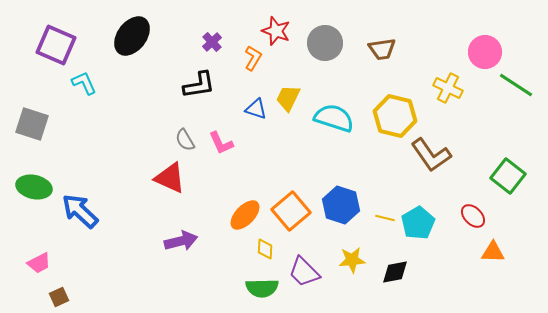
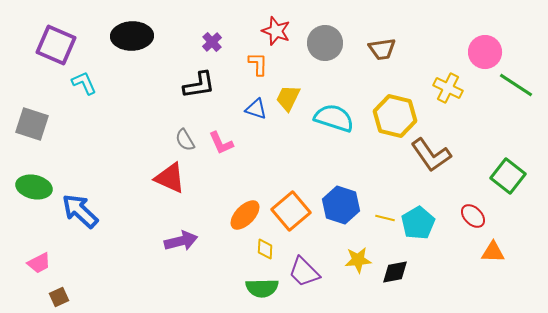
black ellipse: rotated 51 degrees clockwise
orange L-shape: moved 5 px right, 6 px down; rotated 30 degrees counterclockwise
yellow star: moved 6 px right
